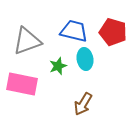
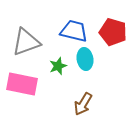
gray triangle: moved 1 px left, 1 px down
